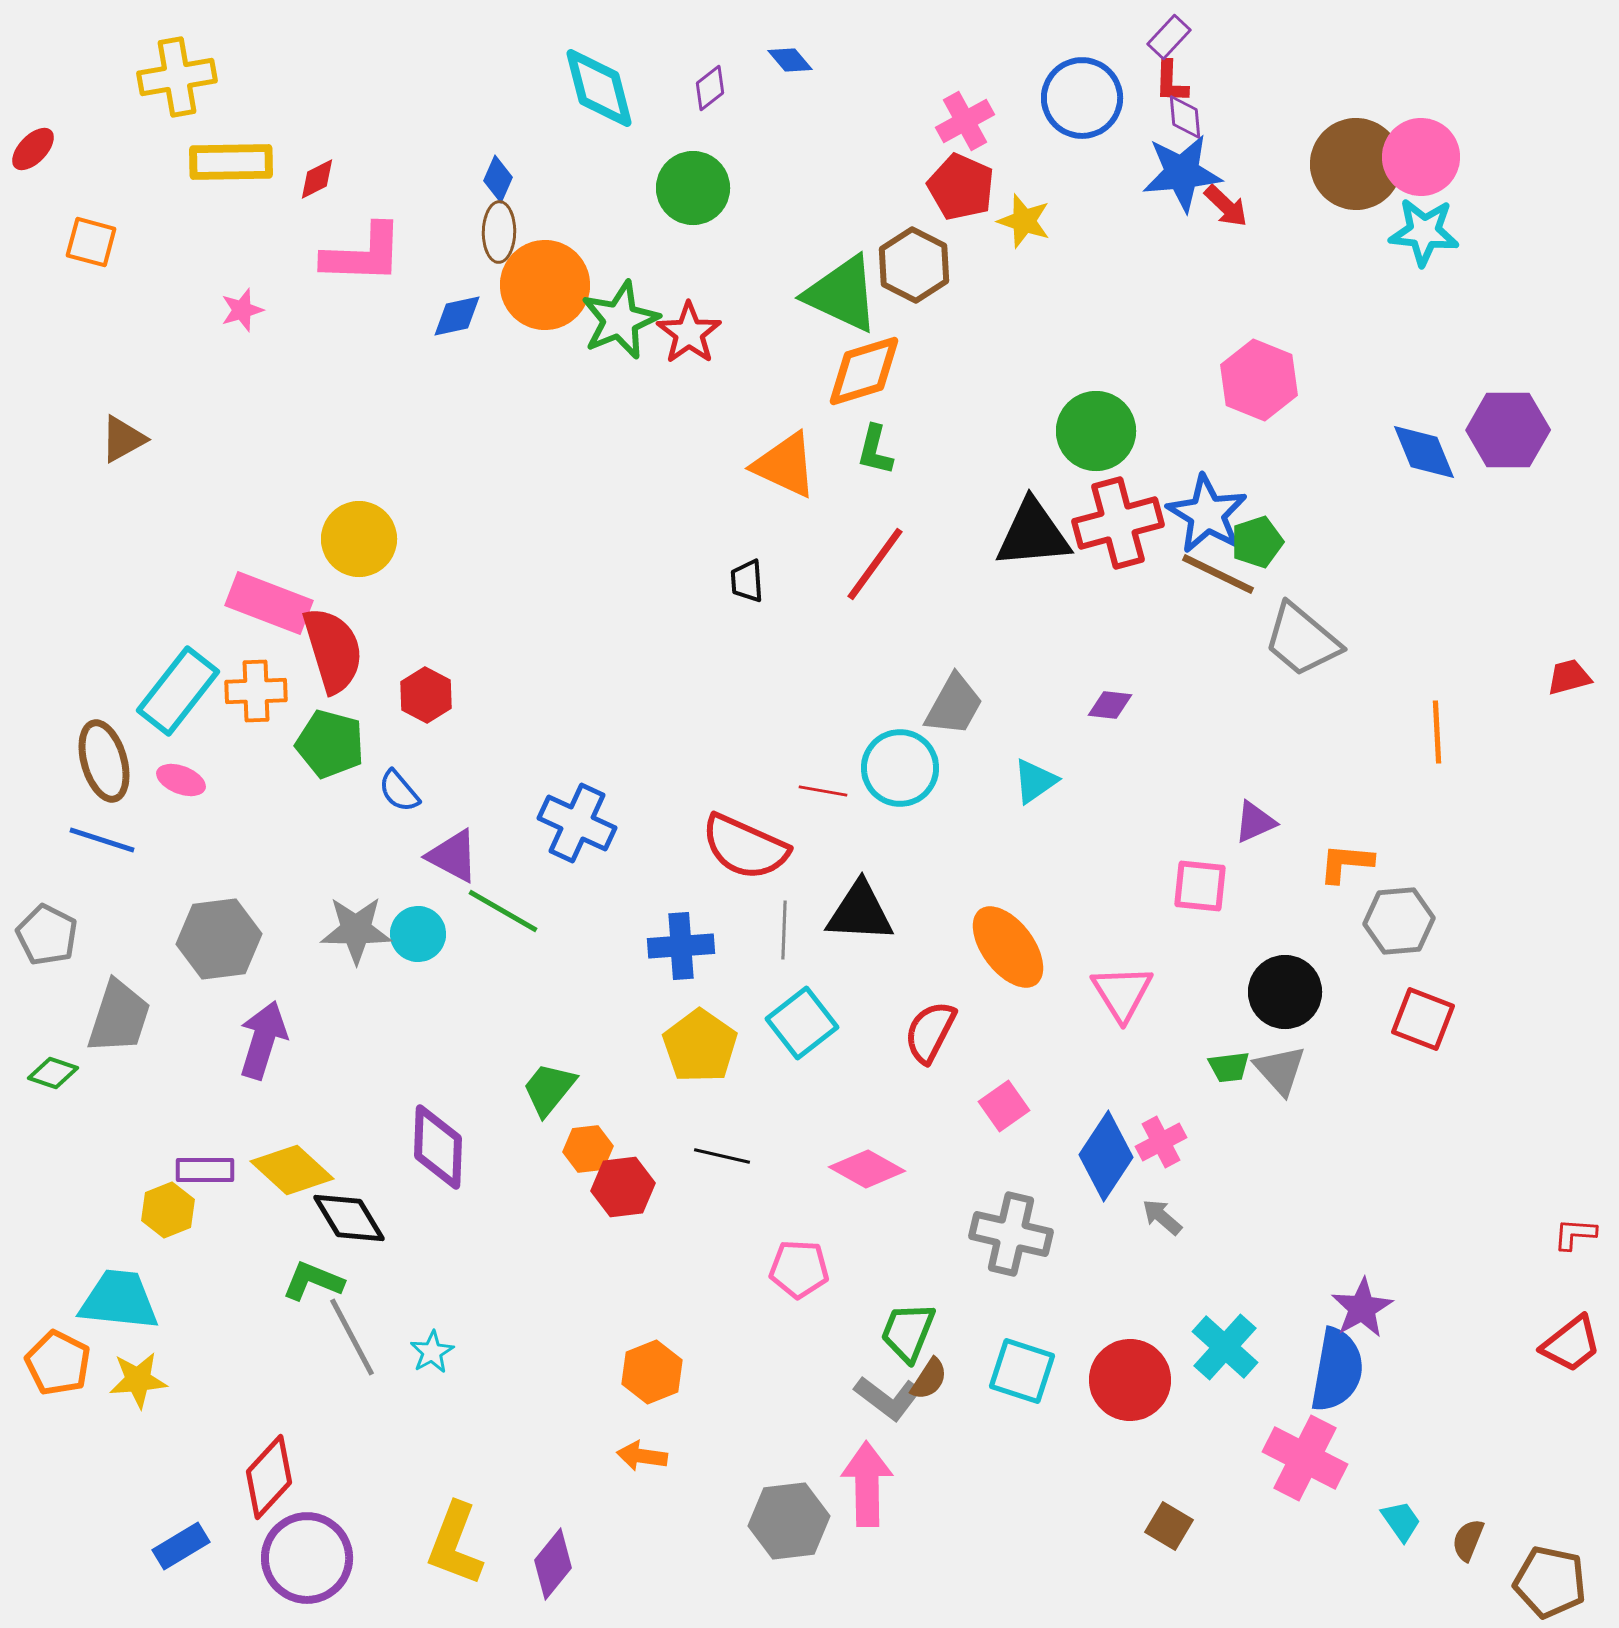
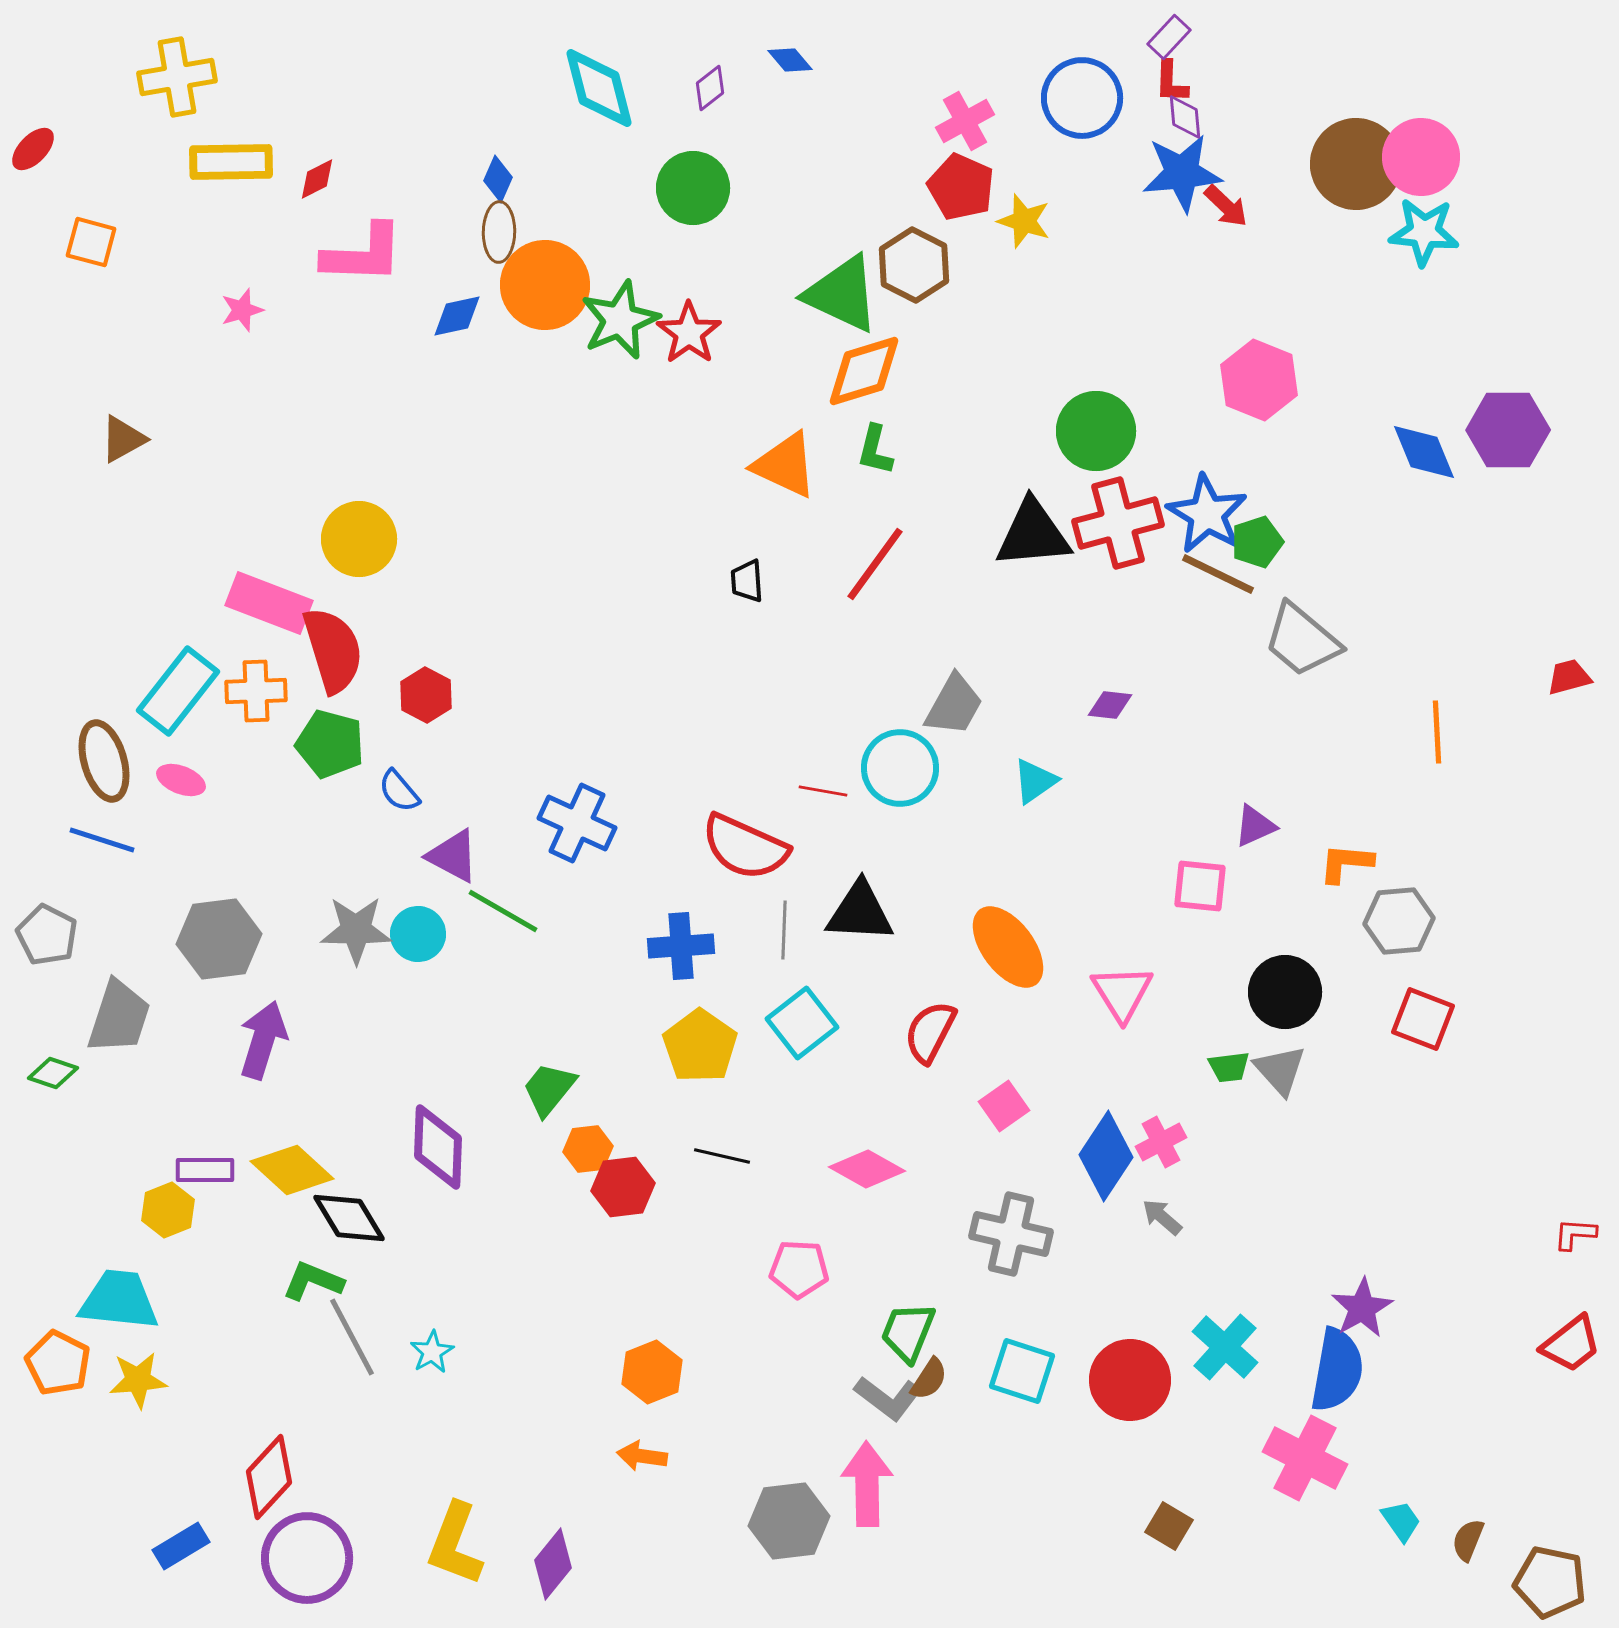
purple triangle at (1255, 822): moved 4 px down
